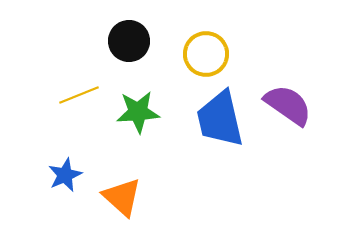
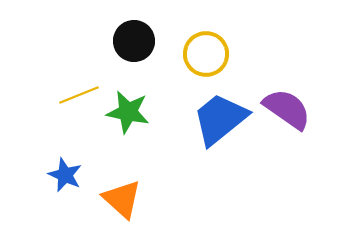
black circle: moved 5 px right
purple semicircle: moved 1 px left, 4 px down
green star: moved 10 px left; rotated 15 degrees clockwise
blue trapezoid: rotated 64 degrees clockwise
blue star: rotated 24 degrees counterclockwise
orange triangle: moved 2 px down
